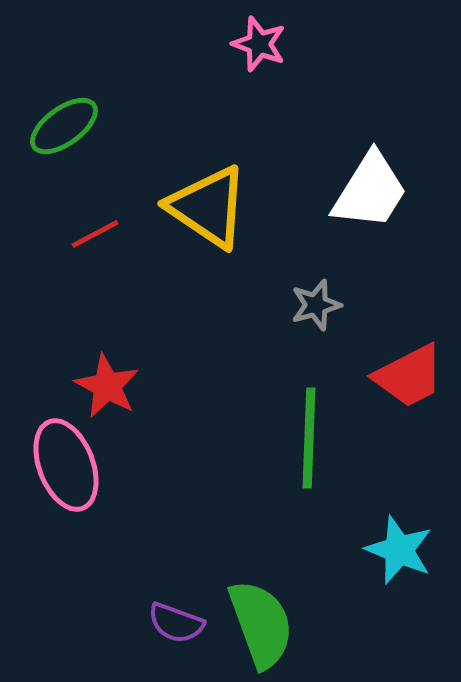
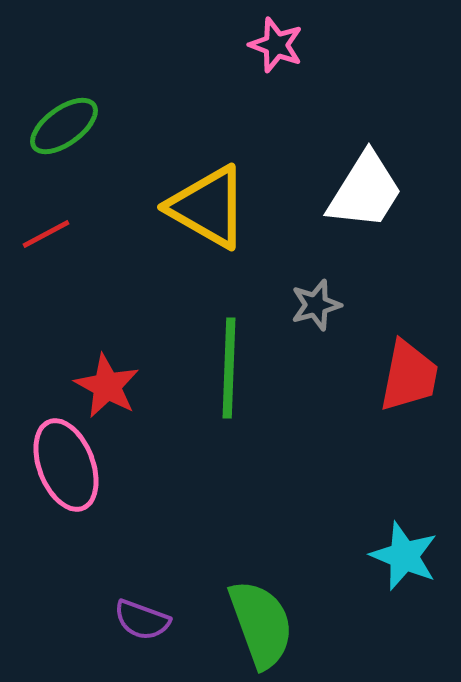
pink star: moved 17 px right, 1 px down
white trapezoid: moved 5 px left
yellow triangle: rotated 4 degrees counterclockwise
red line: moved 49 px left
red trapezoid: rotated 52 degrees counterclockwise
green line: moved 80 px left, 70 px up
cyan star: moved 5 px right, 6 px down
purple semicircle: moved 34 px left, 3 px up
